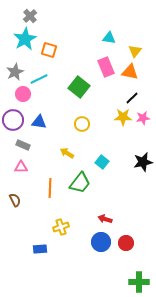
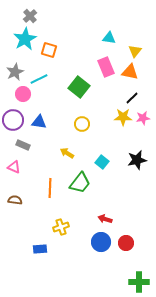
black star: moved 6 px left, 2 px up
pink triangle: moved 7 px left; rotated 24 degrees clockwise
brown semicircle: rotated 56 degrees counterclockwise
